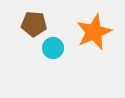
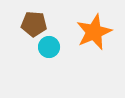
cyan circle: moved 4 px left, 1 px up
